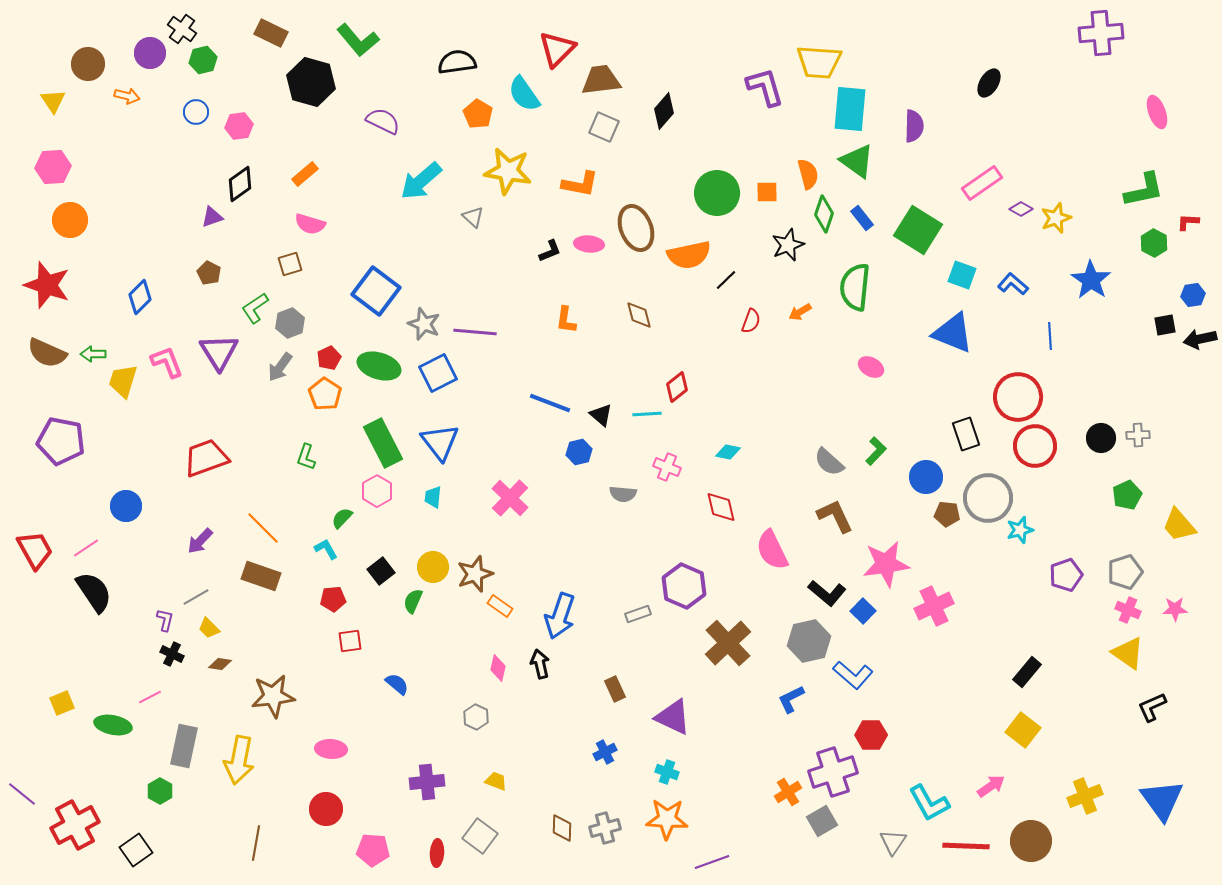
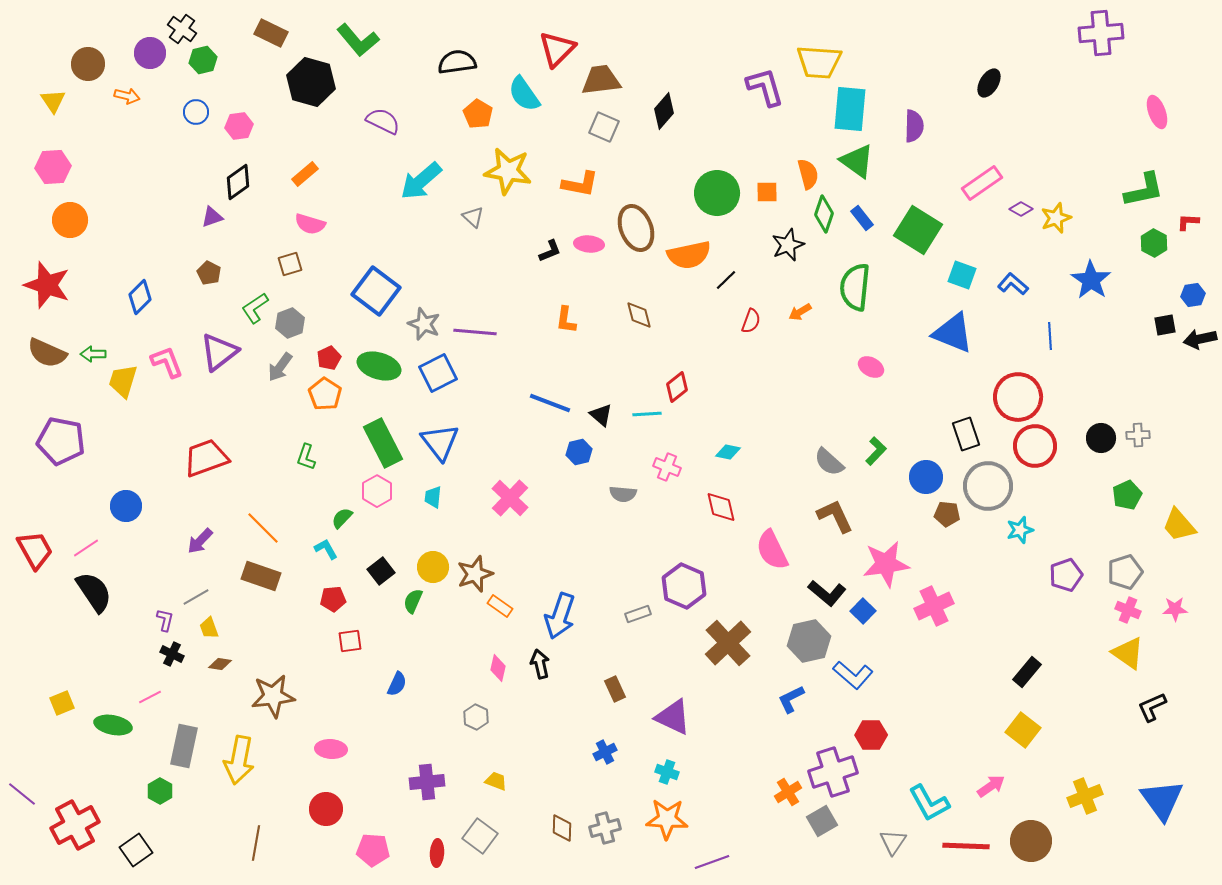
black diamond at (240, 184): moved 2 px left, 2 px up
purple triangle at (219, 352): rotated 24 degrees clockwise
gray circle at (988, 498): moved 12 px up
yellow trapezoid at (209, 628): rotated 25 degrees clockwise
blue semicircle at (397, 684): rotated 75 degrees clockwise
